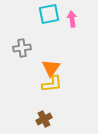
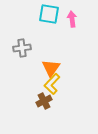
cyan square: rotated 20 degrees clockwise
yellow L-shape: rotated 140 degrees clockwise
brown cross: moved 18 px up
